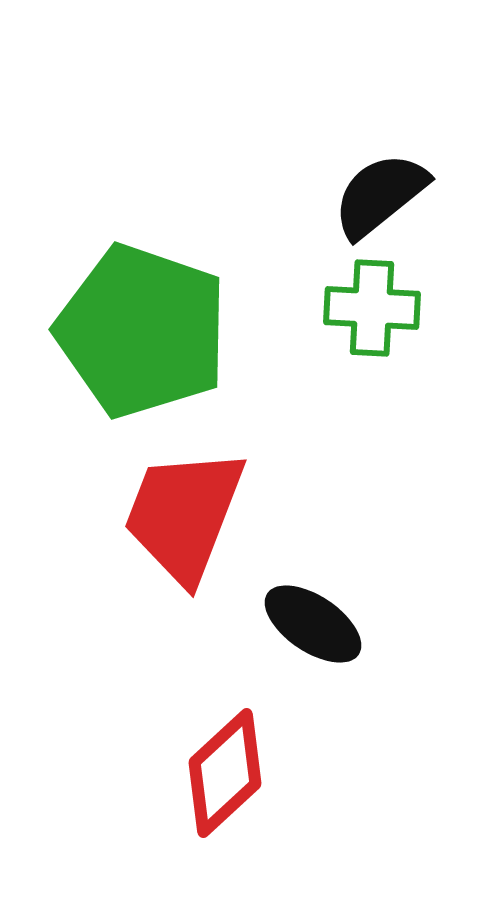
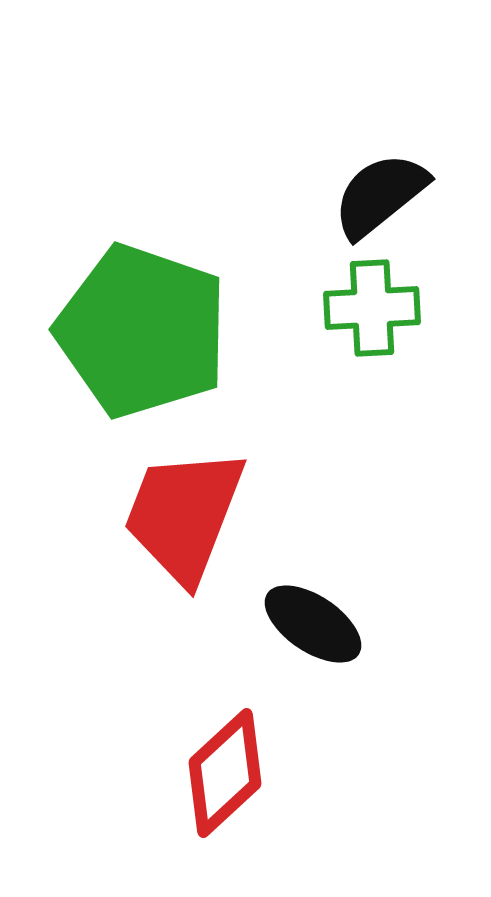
green cross: rotated 6 degrees counterclockwise
